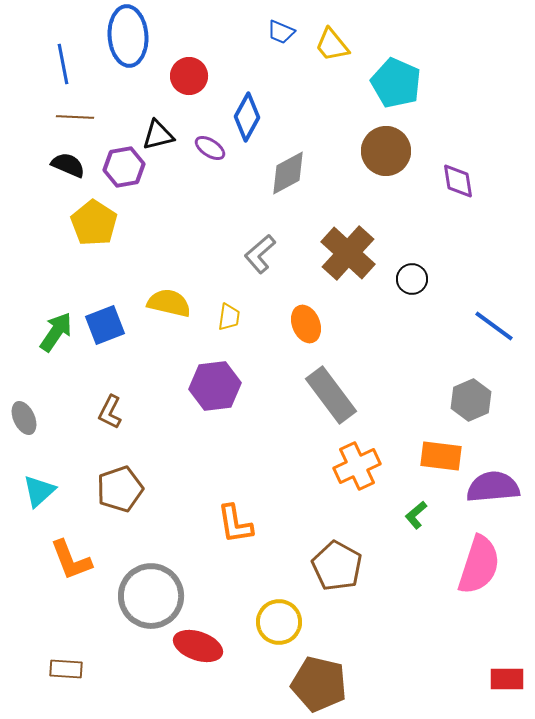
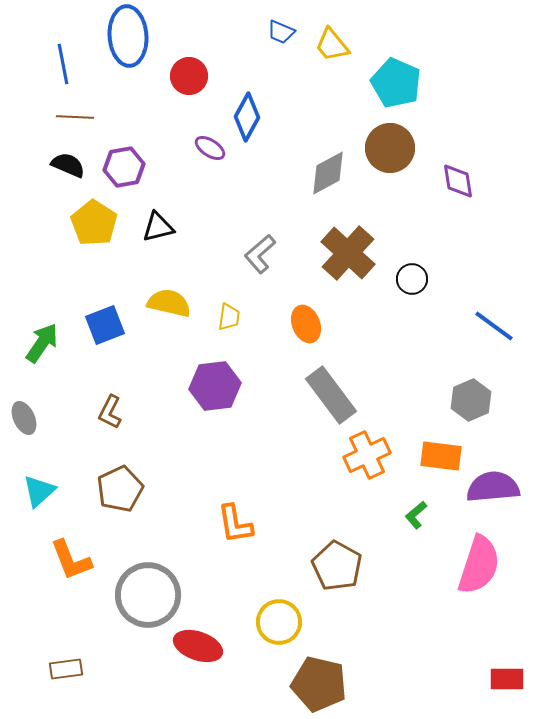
black triangle at (158, 135): moved 92 px down
brown circle at (386, 151): moved 4 px right, 3 px up
gray diamond at (288, 173): moved 40 px right
green arrow at (56, 332): moved 14 px left, 11 px down
orange cross at (357, 466): moved 10 px right, 11 px up
brown pentagon at (120, 489): rotated 6 degrees counterclockwise
gray circle at (151, 596): moved 3 px left, 1 px up
brown rectangle at (66, 669): rotated 12 degrees counterclockwise
